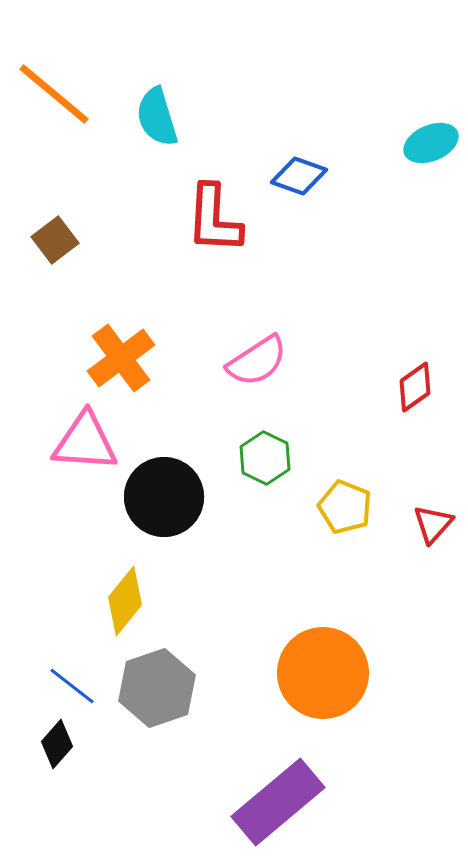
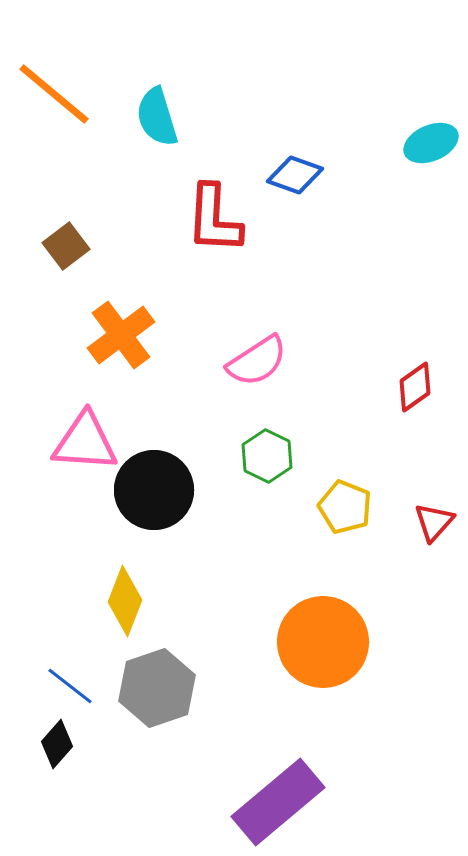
blue diamond: moved 4 px left, 1 px up
brown square: moved 11 px right, 6 px down
orange cross: moved 23 px up
green hexagon: moved 2 px right, 2 px up
black circle: moved 10 px left, 7 px up
red triangle: moved 1 px right, 2 px up
yellow diamond: rotated 18 degrees counterclockwise
orange circle: moved 31 px up
blue line: moved 2 px left
